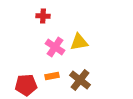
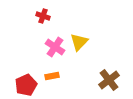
red cross: rotated 16 degrees clockwise
yellow triangle: rotated 36 degrees counterclockwise
brown cross: moved 29 px right; rotated 15 degrees clockwise
red pentagon: rotated 20 degrees counterclockwise
